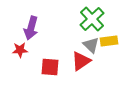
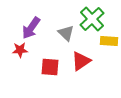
purple arrow: rotated 20 degrees clockwise
yellow rectangle: rotated 12 degrees clockwise
gray triangle: moved 25 px left, 12 px up
